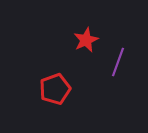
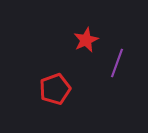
purple line: moved 1 px left, 1 px down
